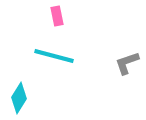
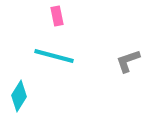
gray L-shape: moved 1 px right, 2 px up
cyan diamond: moved 2 px up
